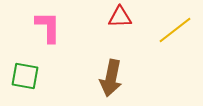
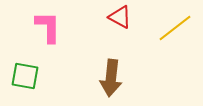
red triangle: rotated 30 degrees clockwise
yellow line: moved 2 px up
brown arrow: rotated 6 degrees counterclockwise
